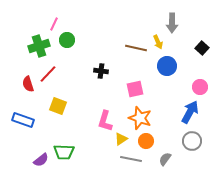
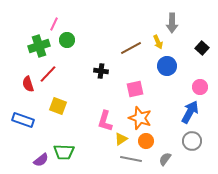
brown line: moved 5 px left; rotated 40 degrees counterclockwise
